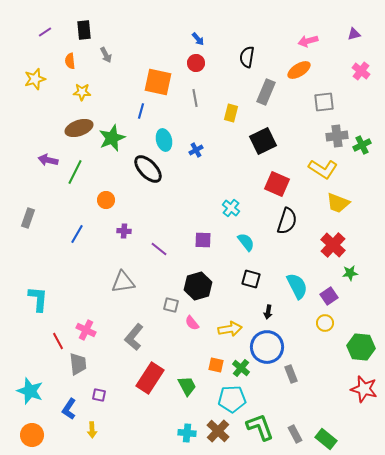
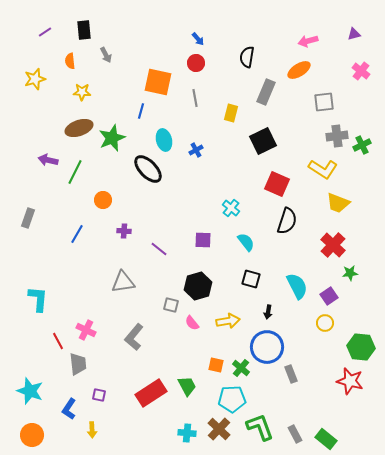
orange circle at (106, 200): moved 3 px left
yellow arrow at (230, 329): moved 2 px left, 8 px up
red rectangle at (150, 378): moved 1 px right, 15 px down; rotated 24 degrees clockwise
red star at (364, 389): moved 14 px left, 8 px up
brown cross at (218, 431): moved 1 px right, 2 px up
